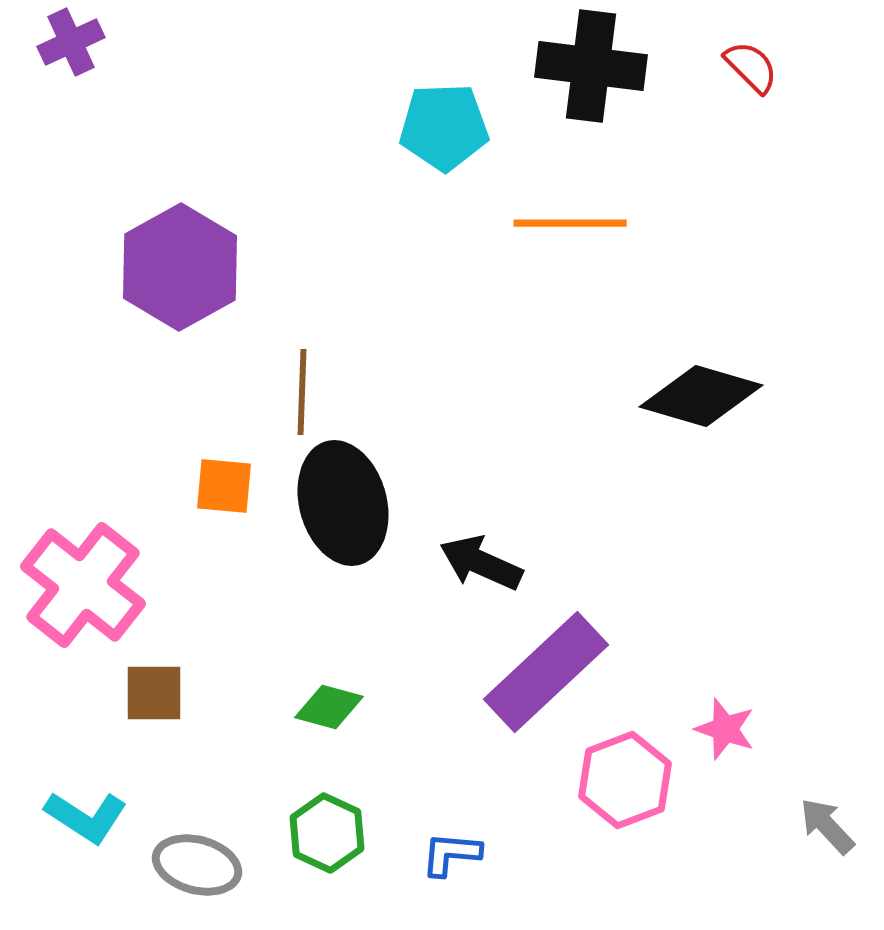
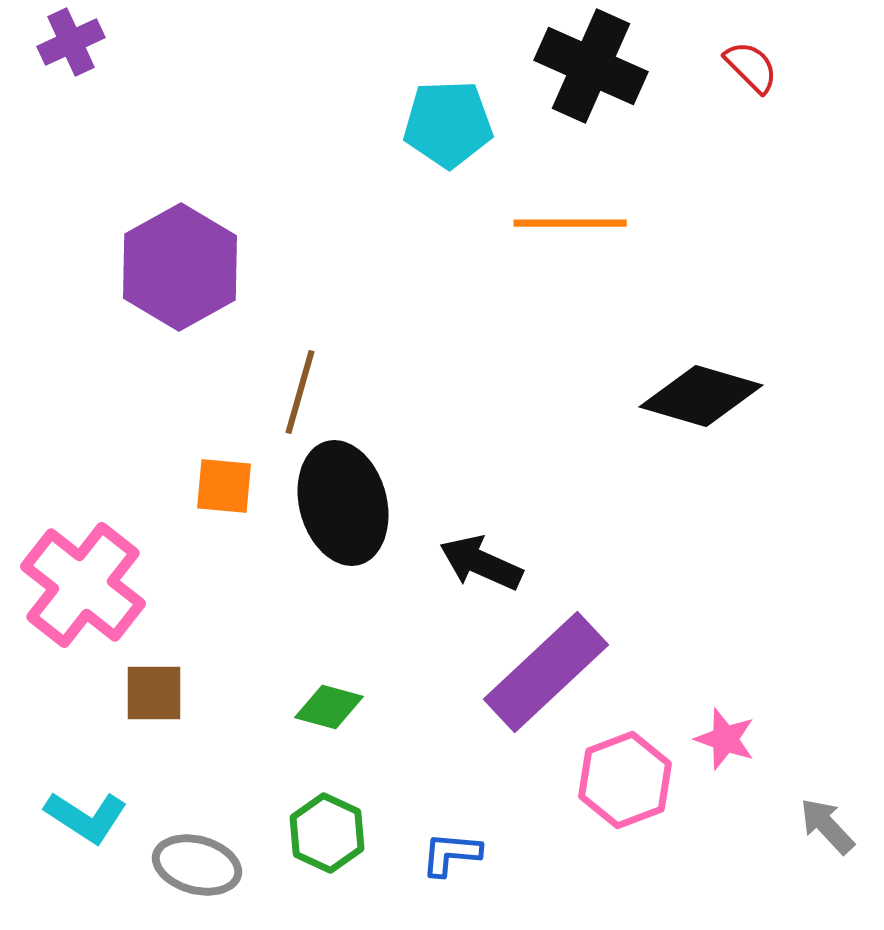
black cross: rotated 17 degrees clockwise
cyan pentagon: moved 4 px right, 3 px up
brown line: moved 2 px left; rotated 14 degrees clockwise
pink star: moved 10 px down
